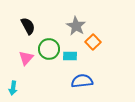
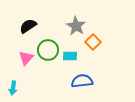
black semicircle: rotated 96 degrees counterclockwise
green circle: moved 1 px left, 1 px down
